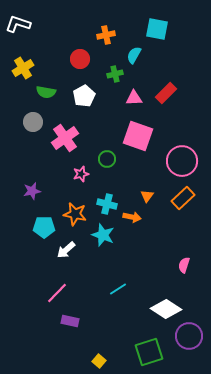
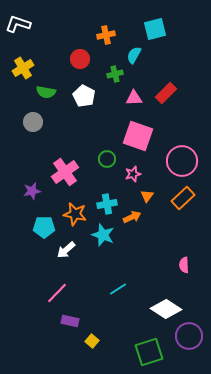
cyan square: moved 2 px left; rotated 25 degrees counterclockwise
white pentagon: rotated 15 degrees counterclockwise
pink cross: moved 34 px down
pink star: moved 52 px right
cyan cross: rotated 24 degrees counterclockwise
orange arrow: rotated 36 degrees counterclockwise
pink semicircle: rotated 21 degrees counterclockwise
yellow square: moved 7 px left, 20 px up
